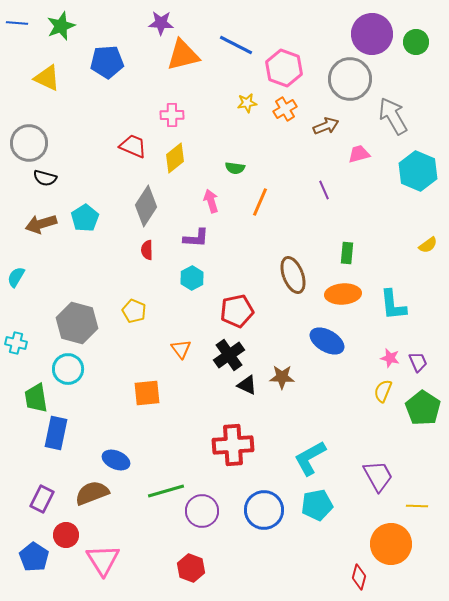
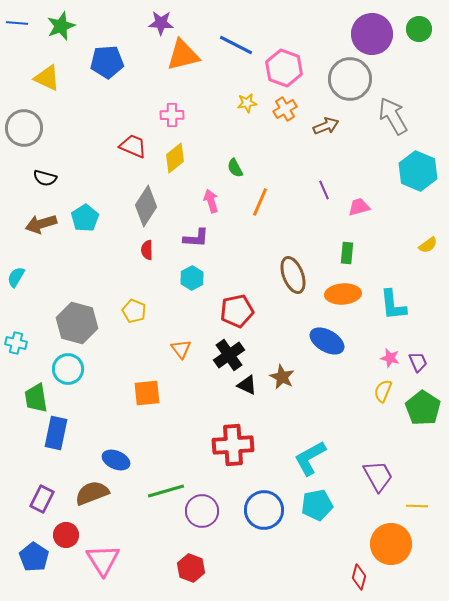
green circle at (416, 42): moved 3 px right, 13 px up
gray circle at (29, 143): moved 5 px left, 15 px up
pink trapezoid at (359, 154): moved 53 px down
green semicircle at (235, 168): rotated 54 degrees clockwise
brown star at (282, 377): rotated 25 degrees clockwise
